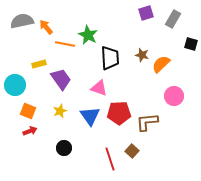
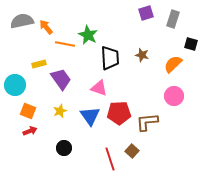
gray rectangle: rotated 12 degrees counterclockwise
orange semicircle: moved 12 px right
